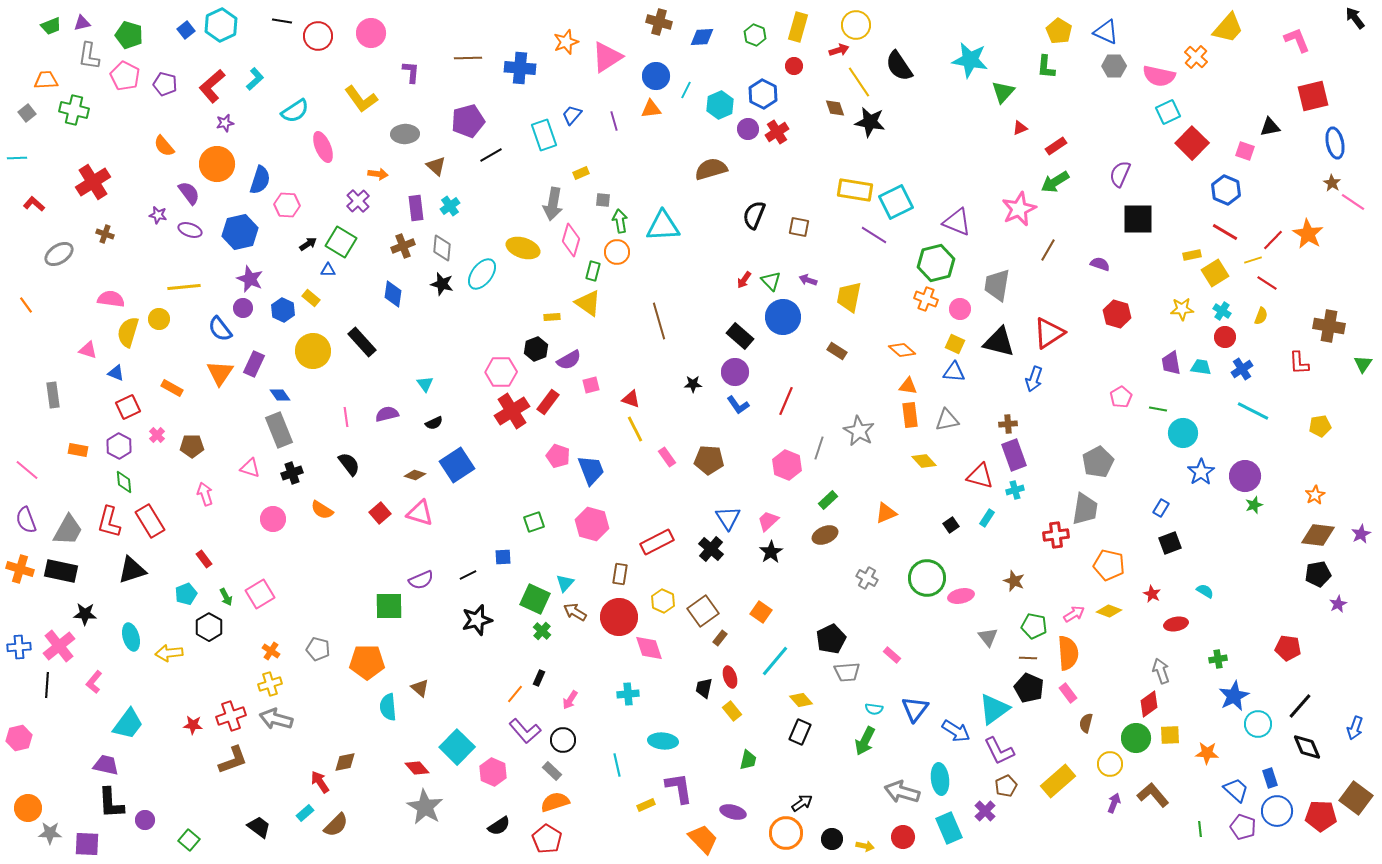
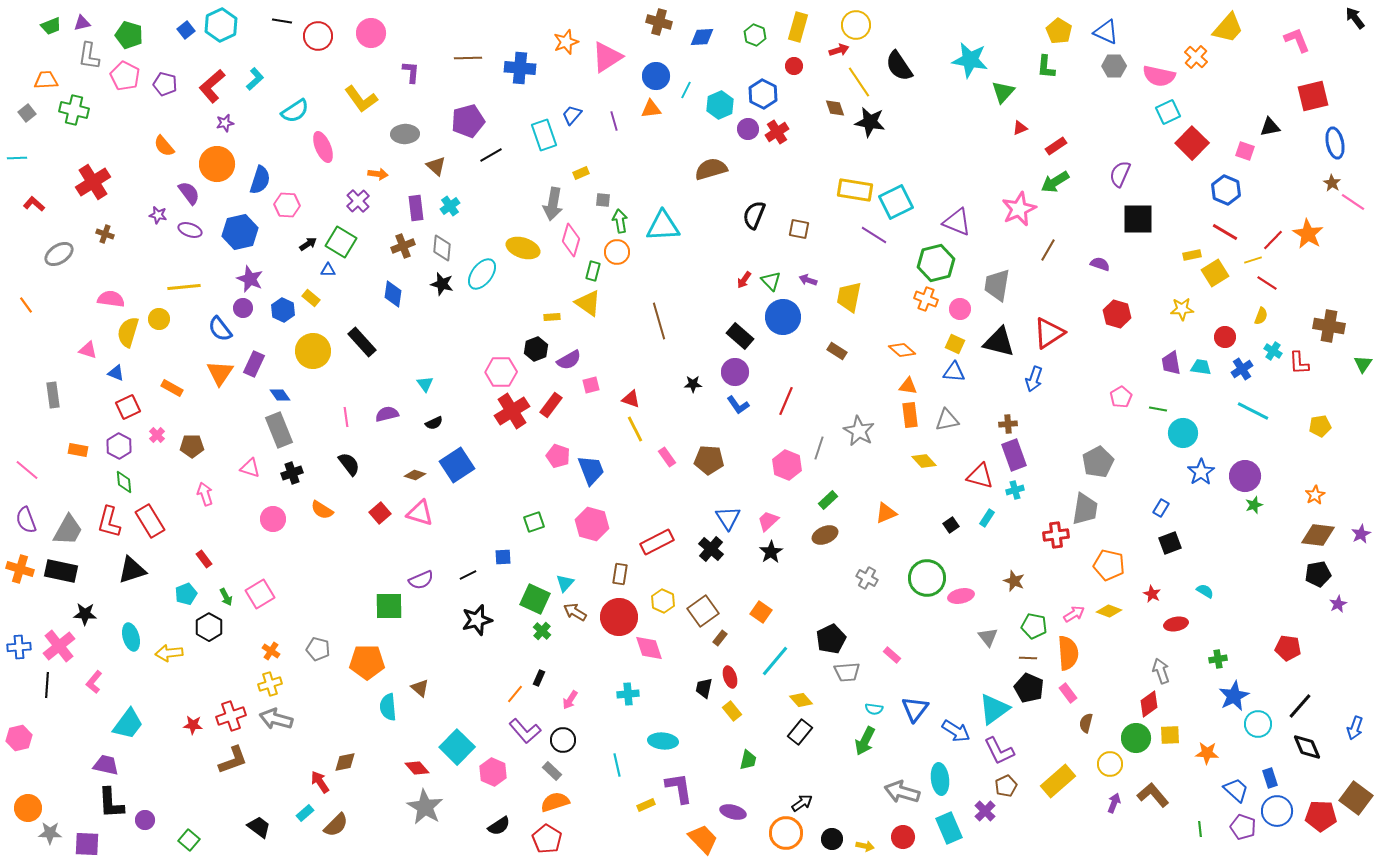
brown square at (799, 227): moved 2 px down
cyan cross at (1222, 311): moved 51 px right, 40 px down
red rectangle at (548, 402): moved 3 px right, 3 px down
black rectangle at (800, 732): rotated 15 degrees clockwise
